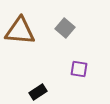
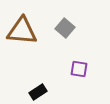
brown triangle: moved 2 px right
